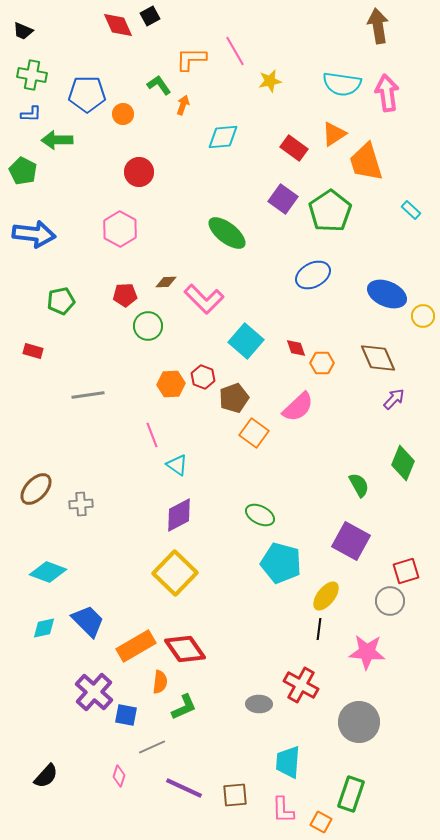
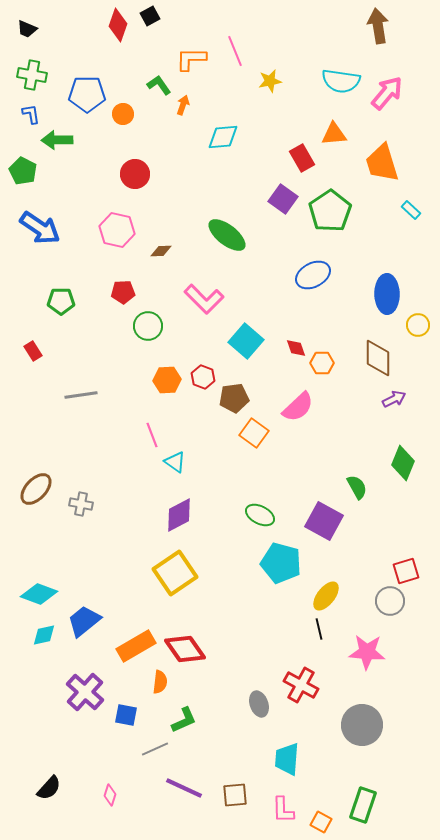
red diamond at (118, 25): rotated 44 degrees clockwise
black trapezoid at (23, 31): moved 4 px right, 2 px up
pink line at (235, 51): rotated 8 degrees clockwise
cyan semicircle at (342, 84): moved 1 px left, 3 px up
pink arrow at (387, 93): rotated 48 degrees clockwise
blue L-shape at (31, 114): rotated 100 degrees counterclockwise
orange triangle at (334, 134): rotated 28 degrees clockwise
red rectangle at (294, 148): moved 8 px right, 10 px down; rotated 24 degrees clockwise
orange trapezoid at (366, 162): moved 16 px right, 1 px down
red circle at (139, 172): moved 4 px left, 2 px down
pink hexagon at (120, 229): moved 3 px left, 1 px down; rotated 16 degrees counterclockwise
green ellipse at (227, 233): moved 2 px down
blue arrow at (34, 234): moved 6 px right, 6 px up; rotated 27 degrees clockwise
brown diamond at (166, 282): moved 5 px left, 31 px up
blue ellipse at (387, 294): rotated 66 degrees clockwise
red pentagon at (125, 295): moved 2 px left, 3 px up
green pentagon at (61, 301): rotated 12 degrees clockwise
yellow circle at (423, 316): moved 5 px left, 9 px down
red rectangle at (33, 351): rotated 42 degrees clockwise
brown diamond at (378, 358): rotated 24 degrees clockwise
orange hexagon at (171, 384): moved 4 px left, 4 px up
gray line at (88, 395): moved 7 px left
brown pentagon at (234, 398): rotated 12 degrees clockwise
purple arrow at (394, 399): rotated 20 degrees clockwise
cyan triangle at (177, 465): moved 2 px left, 3 px up
green semicircle at (359, 485): moved 2 px left, 2 px down
gray cross at (81, 504): rotated 15 degrees clockwise
purple square at (351, 541): moved 27 px left, 20 px up
cyan diamond at (48, 572): moved 9 px left, 22 px down
yellow square at (175, 573): rotated 12 degrees clockwise
blue trapezoid at (88, 621): moved 4 px left; rotated 84 degrees counterclockwise
cyan diamond at (44, 628): moved 7 px down
black line at (319, 629): rotated 20 degrees counterclockwise
purple cross at (94, 692): moved 9 px left
gray ellipse at (259, 704): rotated 70 degrees clockwise
green L-shape at (184, 707): moved 13 px down
gray circle at (359, 722): moved 3 px right, 3 px down
gray line at (152, 747): moved 3 px right, 2 px down
cyan trapezoid at (288, 762): moved 1 px left, 3 px up
black semicircle at (46, 776): moved 3 px right, 12 px down
pink diamond at (119, 776): moved 9 px left, 19 px down
green rectangle at (351, 794): moved 12 px right, 11 px down
